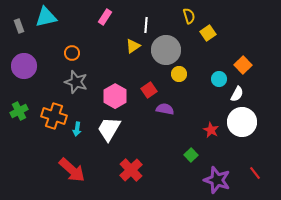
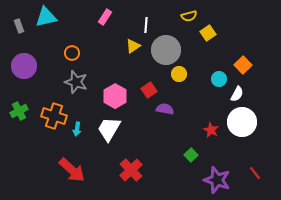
yellow semicircle: rotated 91 degrees clockwise
